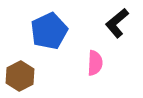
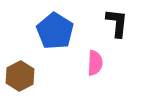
black L-shape: rotated 136 degrees clockwise
blue pentagon: moved 6 px right; rotated 15 degrees counterclockwise
